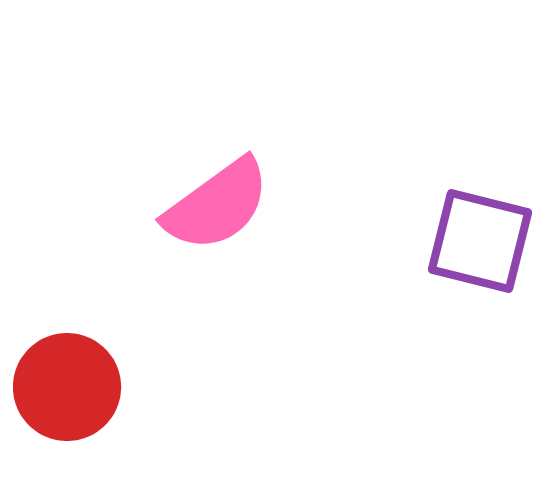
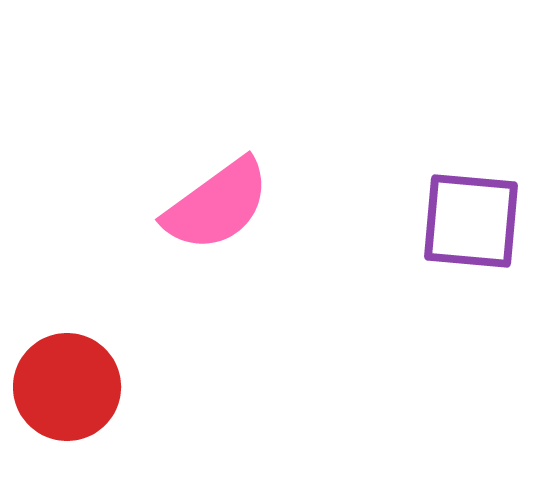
purple square: moved 9 px left, 20 px up; rotated 9 degrees counterclockwise
